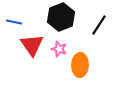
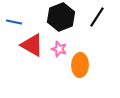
black line: moved 2 px left, 8 px up
red triangle: rotated 25 degrees counterclockwise
